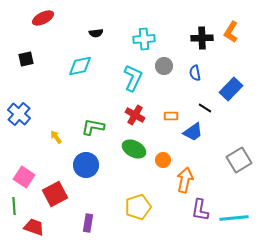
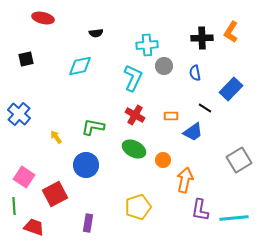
red ellipse: rotated 40 degrees clockwise
cyan cross: moved 3 px right, 6 px down
